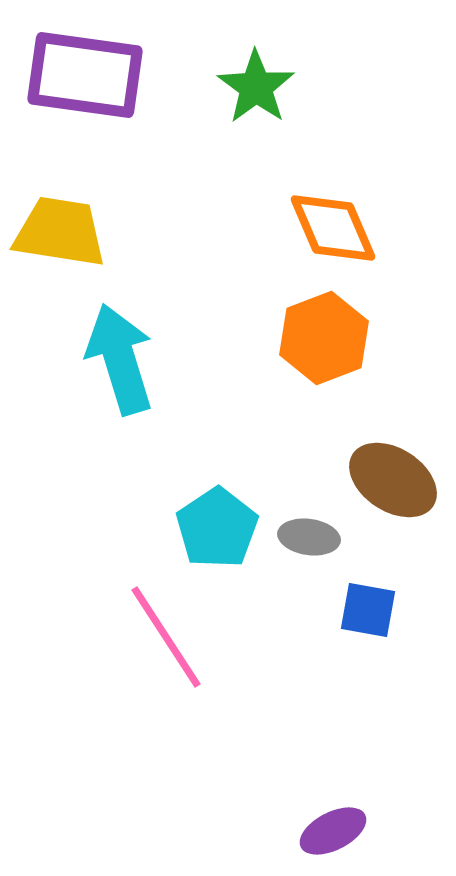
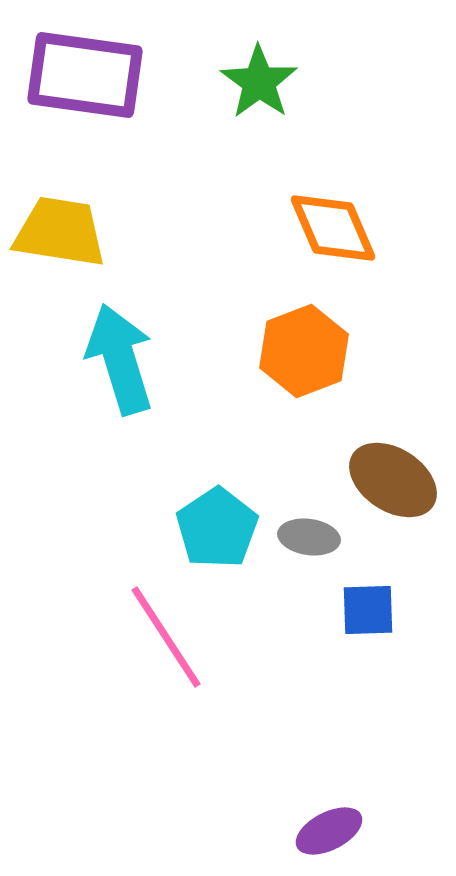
green star: moved 3 px right, 5 px up
orange hexagon: moved 20 px left, 13 px down
blue square: rotated 12 degrees counterclockwise
purple ellipse: moved 4 px left
